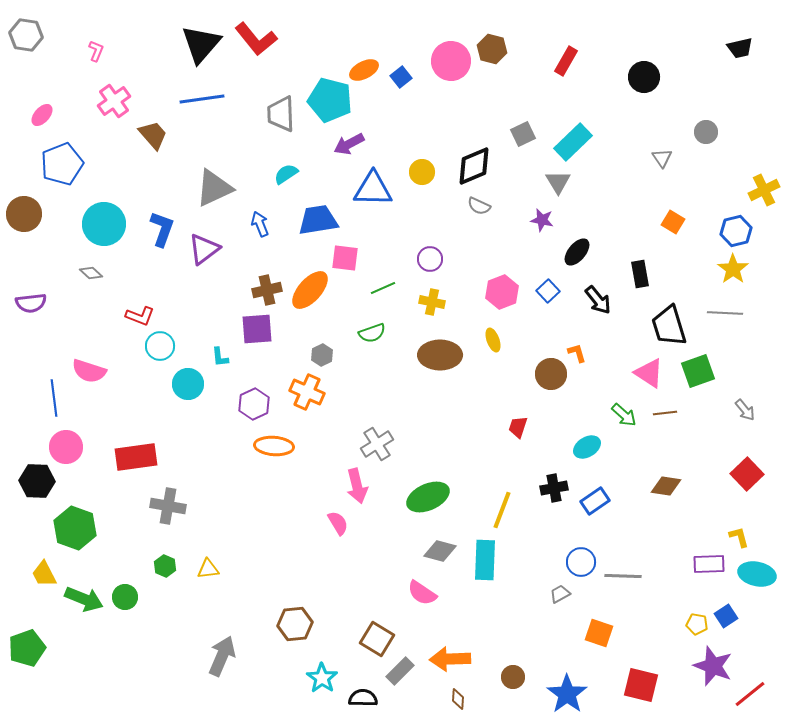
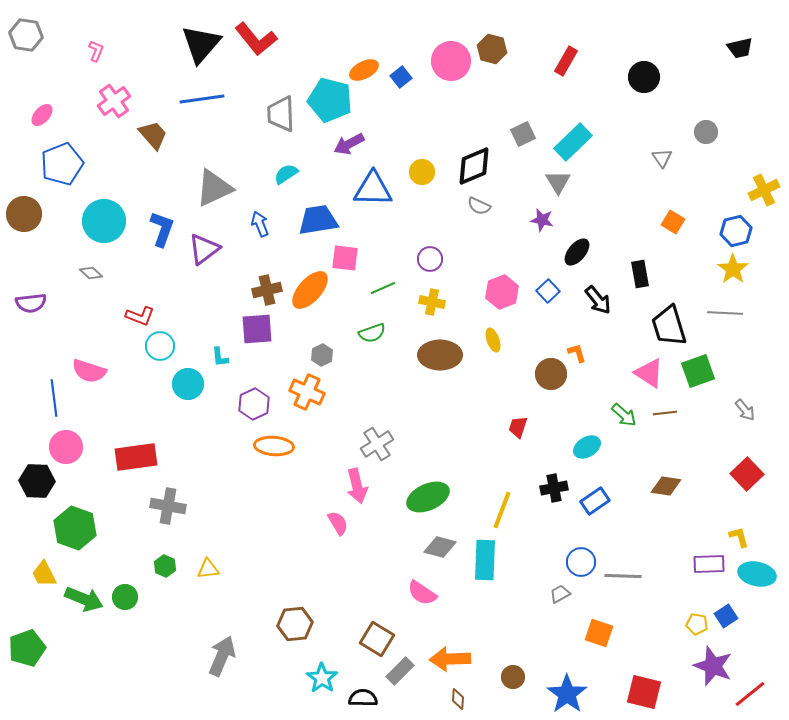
cyan circle at (104, 224): moved 3 px up
gray diamond at (440, 551): moved 4 px up
red square at (641, 685): moved 3 px right, 7 px down
